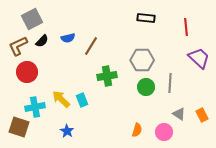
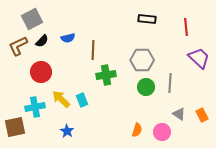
black rectangle: moved 1 px right, 1 px down
brown line: moved 2 px right, 4 px down; rotated 30 degrees counterclockwise
red circle: moved 14 px right
green cross: moved 1 px left, 1 px up
brown square: moved 4 px left; rotated 30 degrees counterclockwise
pink circle: moved 2 px left
